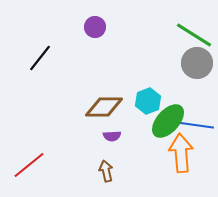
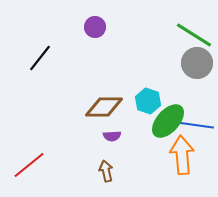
cyan hexagon: rotated 20 degrees counterclockwise
orange arrow: moved 1 px right, 2 px down
